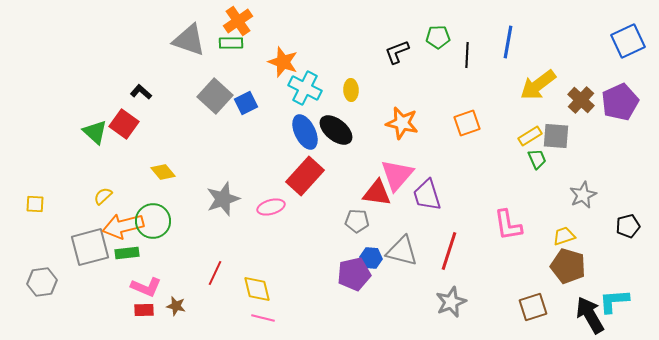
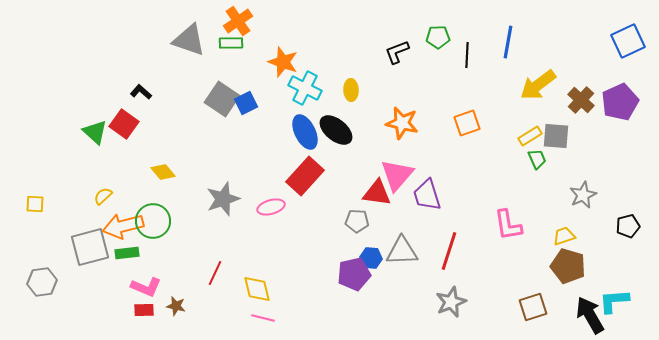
gray square at (215, 96): moved 7 px right, 3 px down; rotated 8 degrees counterclockwise
gray triangle at (402, 251): rotated 16 degrees counterclockwise
